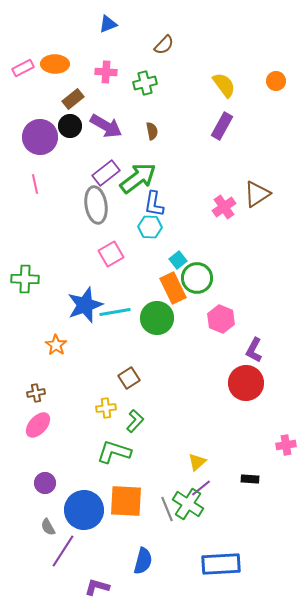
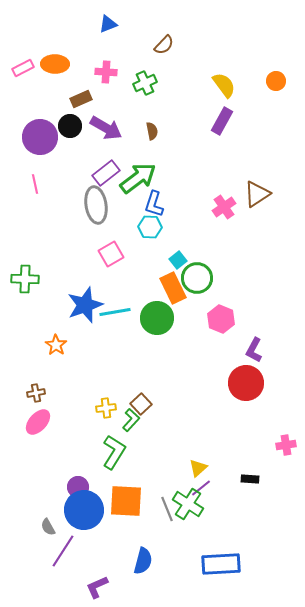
green cross at (145, 83): rotated 10 degrees counterclockwise
brown rectangle at (73, 99): moved 8 px right; rotated 15 degrees clockwise
purple arrow at (106, 126): moved 2 px down
purple rectangle at (222, 126): moved 5 px up
blue L-shape at (154, 204): rotated 8 degrees clockwise
brown square at (129, 378): moved 12 px right, 26 px down; rotated 10 degrees counterclockwise
green L-shape at (135, 421): moved 4 px left, 1 px up
pink ellipse at (38, 425): moved 3 px up
green L-shape at (114, 452): rotated 104 degrees clockwise
yellow triangle at (197, 462): moved 1 px right, 6 px down
purple circle at (45, 483): moved 33 px right, 4 px down
purple L-shape at (97, 587): rotated 40 degrees counterclockwise
